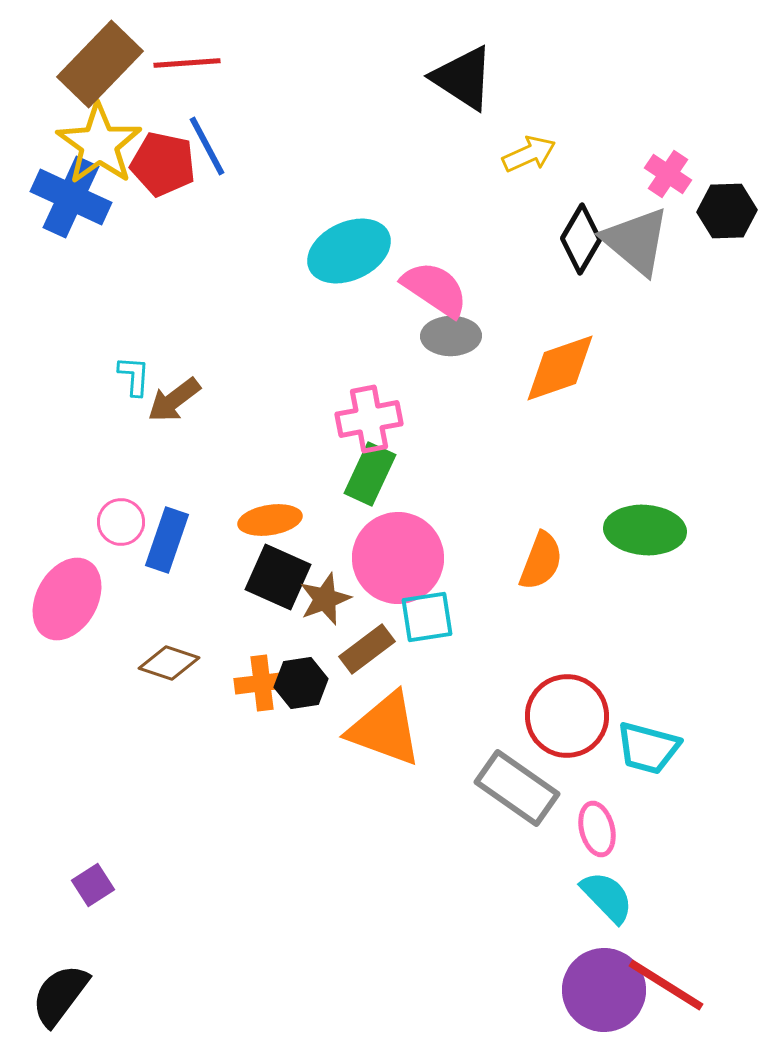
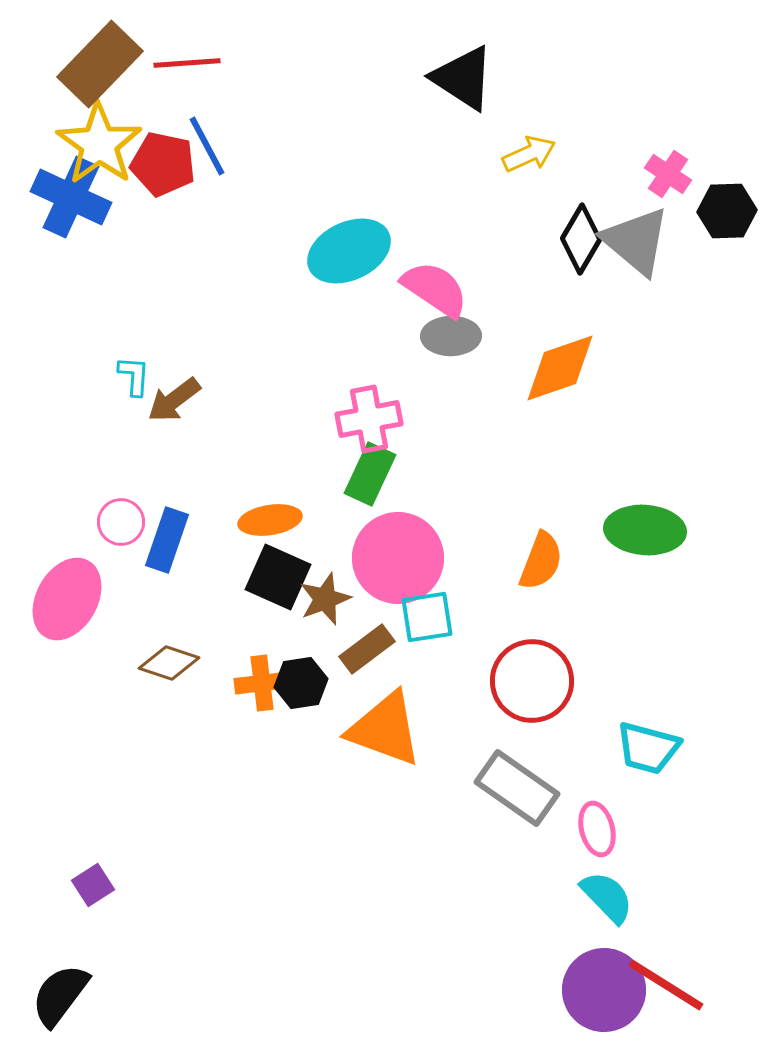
red circle at (567, 716): moved 35 px left, 35 px up
